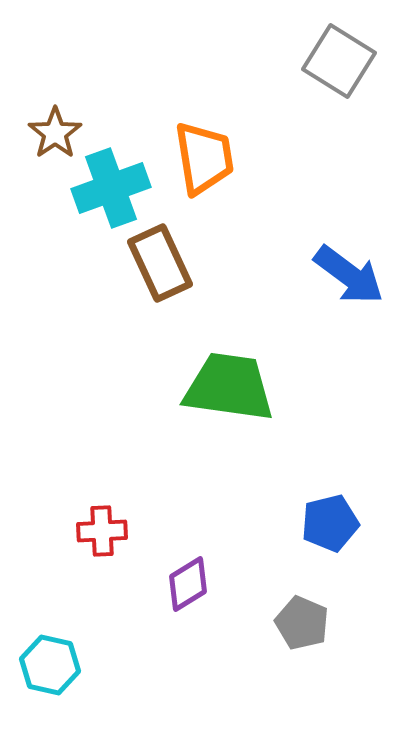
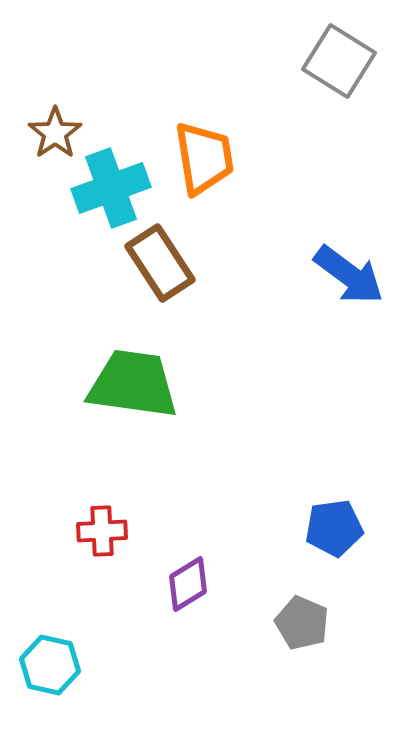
brown rectangle: rotated 8 degrees counterclockwise
green trapezoid: moved 96 px left, 3 px up
blue pentagon: moved 4 px right, 5 px down; rotated 6 degrees clockwise
